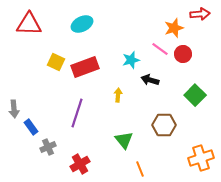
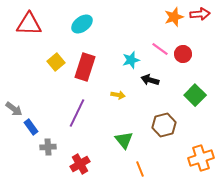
cyan ellipse: rotated 10 degrees counterclockwise
orange star: moved 11 px up
yellow square: rotated 24 degrees clockwise
red rectangle: rotated 52 degrees counterclockwise
yellow arrow: rotated 96 degrees clockwise
gray arrow: rotated 48 degrees counterclockwise
purple line: rotated 8 degrees clockwise
brown hexagon: rotated 15 degrees counterclockwise
gray cross: rotated 21 degrees clockwise
